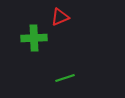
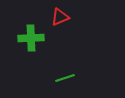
green cross: moved 3 px left
